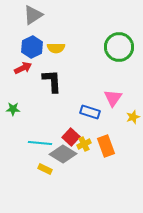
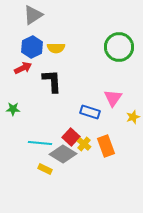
yellow cross: rotated 24 degrees counterclockwise
